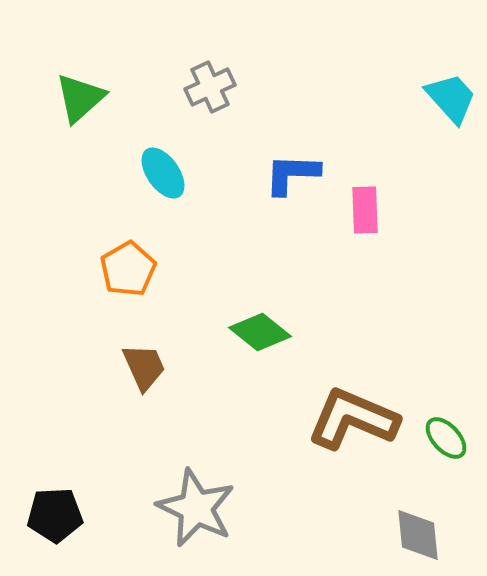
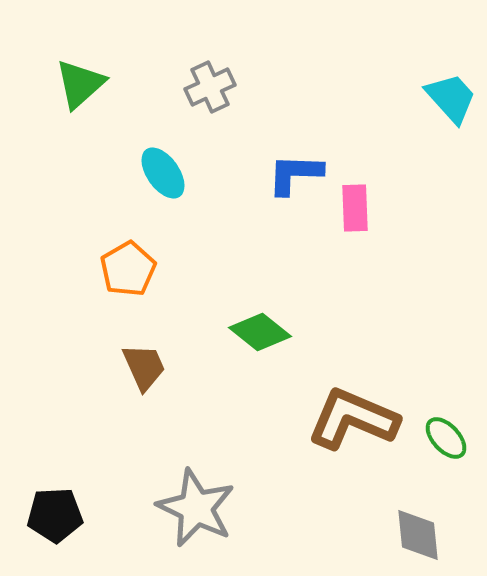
green triangle: moved 14 px up
blue L-shape: moved 3 px right
pink rectangle: moved 10 px left, 2 px up
